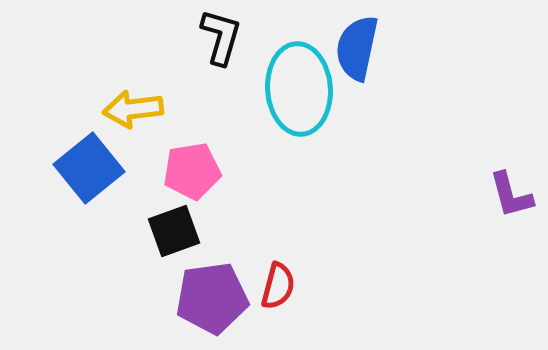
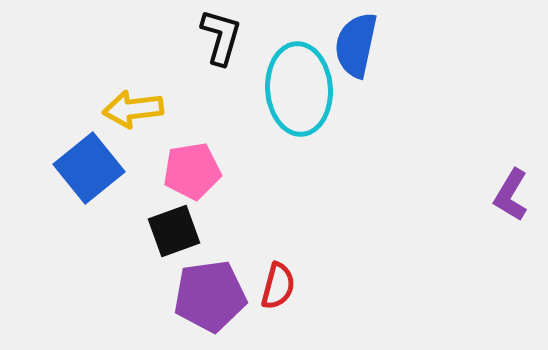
blue semicircle: moved 1 px left, 3 px up
purple L-shape: rotated 46 degrees clockwise
purple pentagon: moved 2 px left, 2 px up
